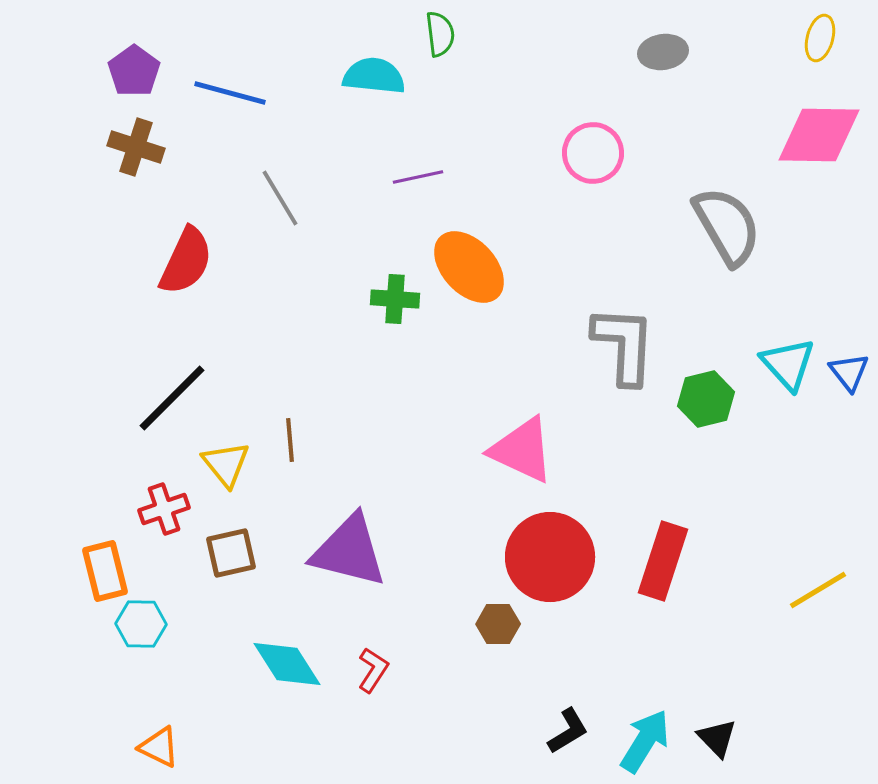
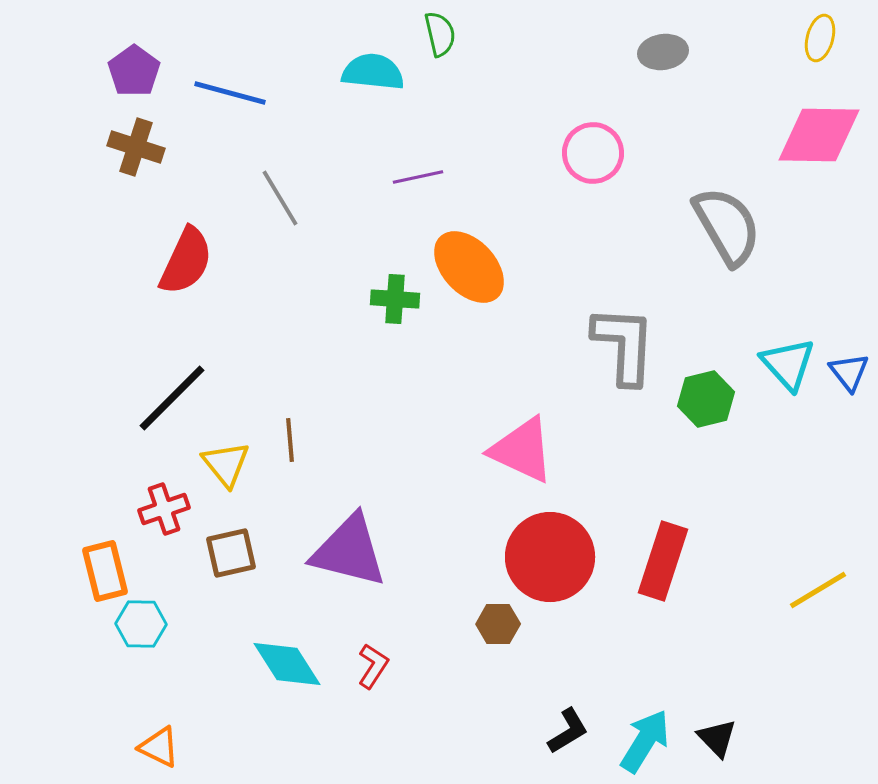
green semicircle: rotated 6 degrees counterclockwise
cyan semicircle: moved 1 px left, 4 px up
red L-shape: moved 4 px up
